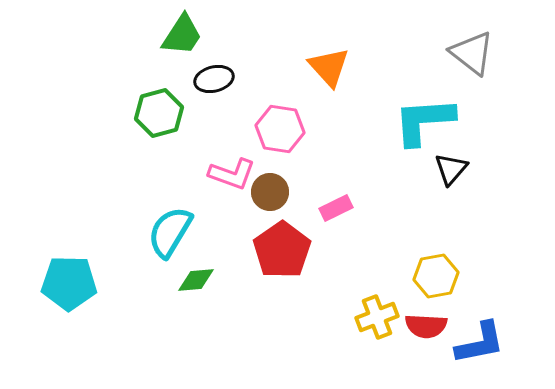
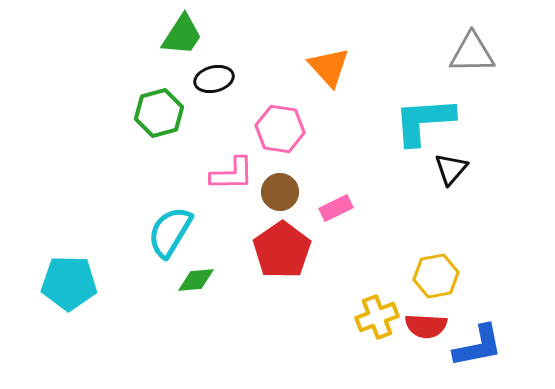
gray triangle: rotated 39 degrees counterclockwise
pink L-shape: rotated 21 degrees counterclockwise
brown circle: moved 10 px right
blue L-shape: moved 2 px left, 3 px down
